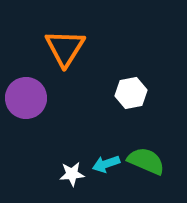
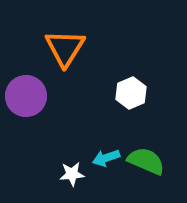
white hexagon: rotated 12 degrees counterclockwise
purple circle: moved 2 px up
cyan arrow: moved 6 px up
